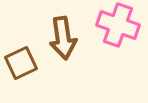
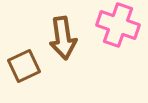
brown square: moved 3 px right, 3 px down
